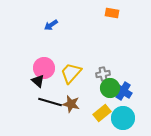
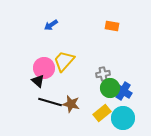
orange rectangle: moved 13 px down
yellow trapezoid: moved 7 px left, 12 px up
